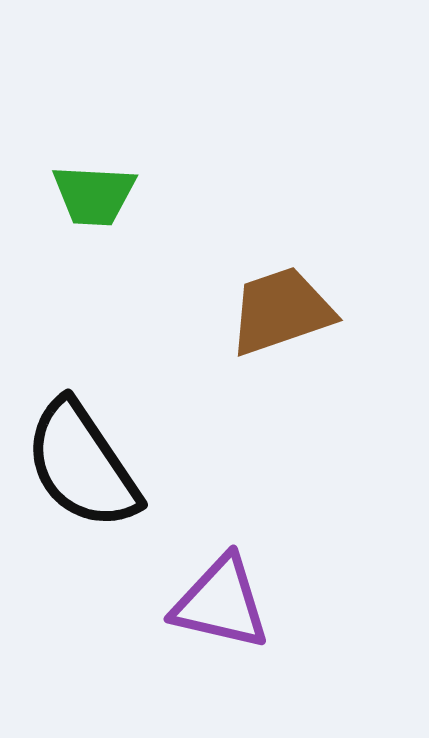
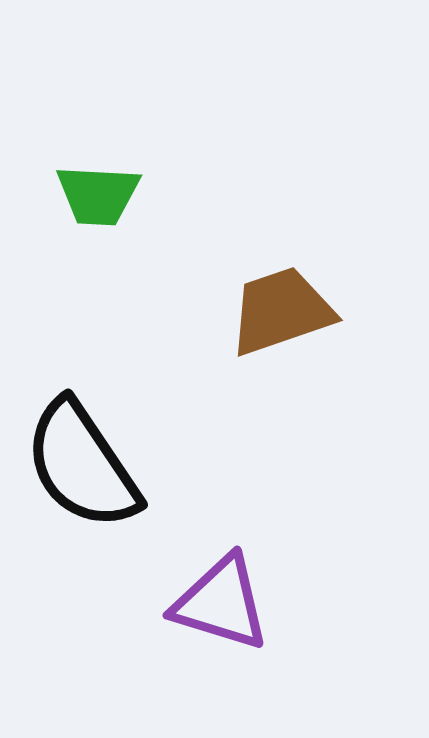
green trapezoid: moved 4 px right
purple triangle: rotated 4 degrees clockwise
